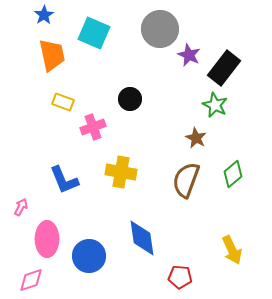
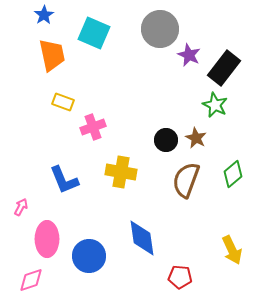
black circle: moved 36 px right, 41 px down
